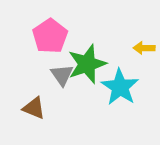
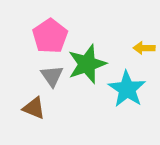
gray triangle: moved 10 px left, 1 px down
cyan star: moved 7 px right, 2 px down
